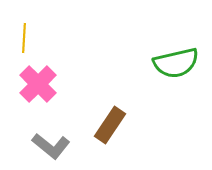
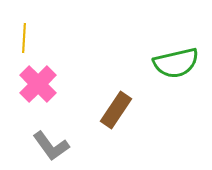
brown rectangle: moved 6 px right, 15 px up
gray L-shape: rotated 15 degrees clockwise
